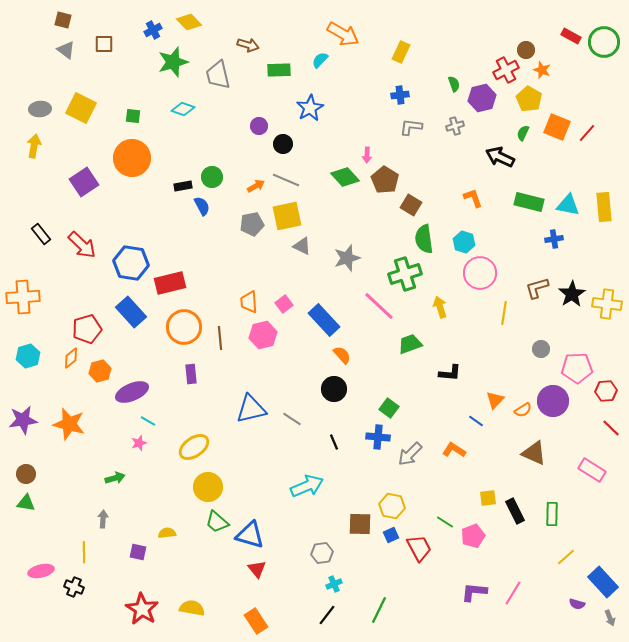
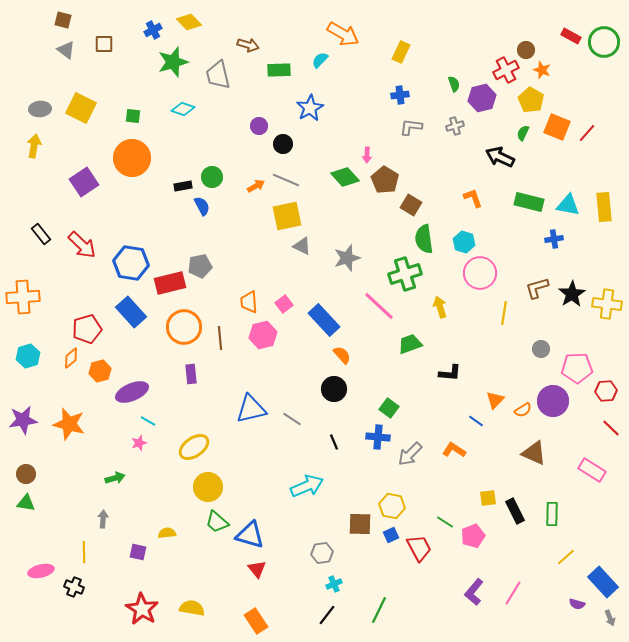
yellow pentagon at (529, 99): moved 2 px right, 1 px down
gray pentagon at (252, 224): moved 52 px left, 42 px down
purple L-shape at (474, 592): rotated 56 degrees counterclockwise
